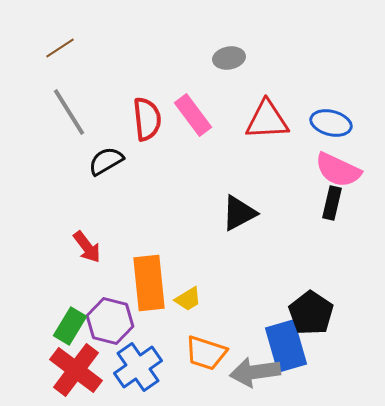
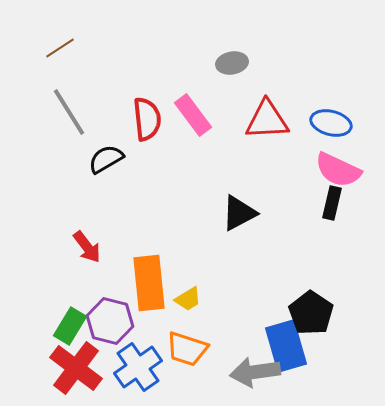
gray ellipse: moved 3 px right, 5 px down
black semicircle: moved 2 px up
orange trapezoid: moved 19 px left, 4 px up
red cross: moved 2 px up
